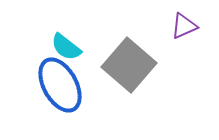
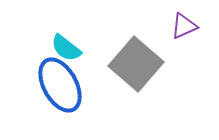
cyan semicircle: moved 1 px down
gray square: moved 7 px right, 1 px up
